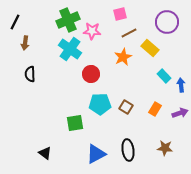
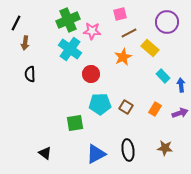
black line: moved 1 px right, 1 px down
cyan rectangle: moved 1 px left
